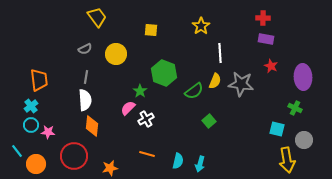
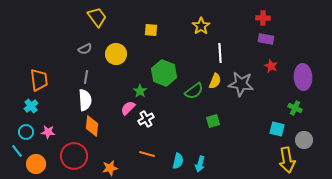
green square: moved 4 px right; rotated 24 degrees clockwise
cyan circle: moved 5 px left, 7 px down
